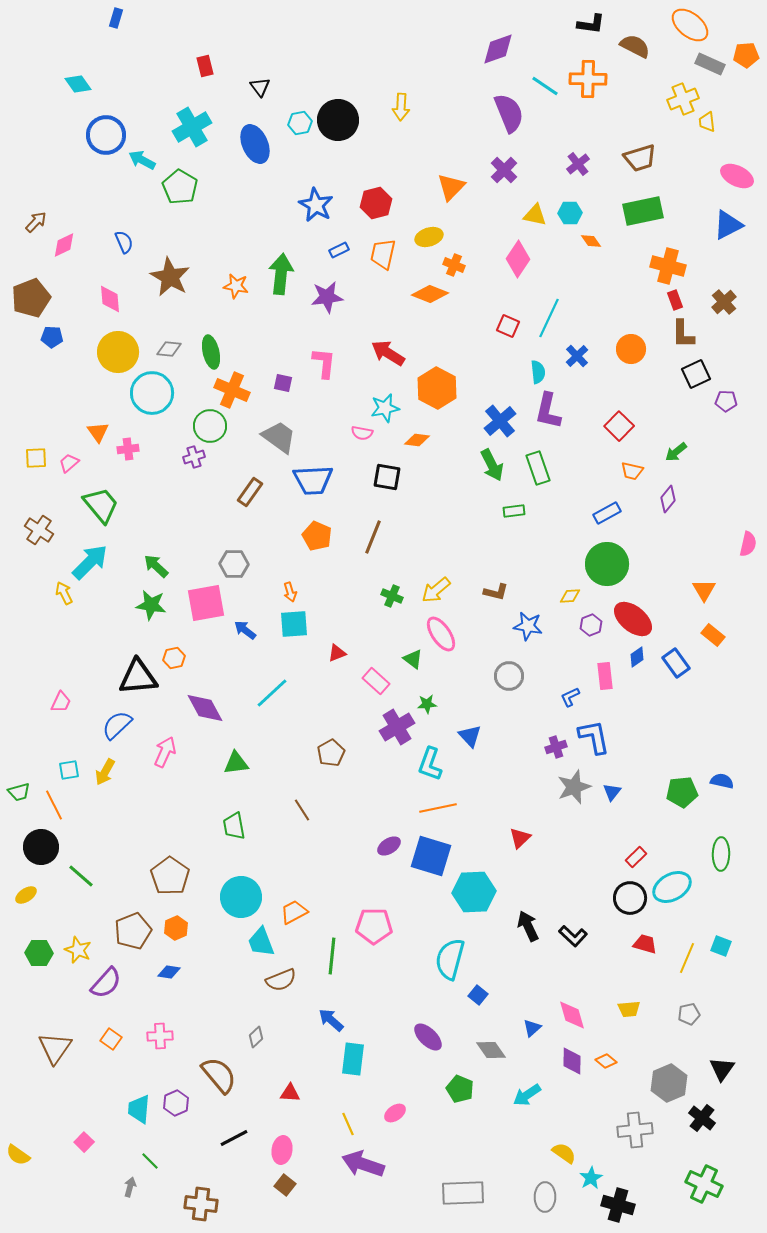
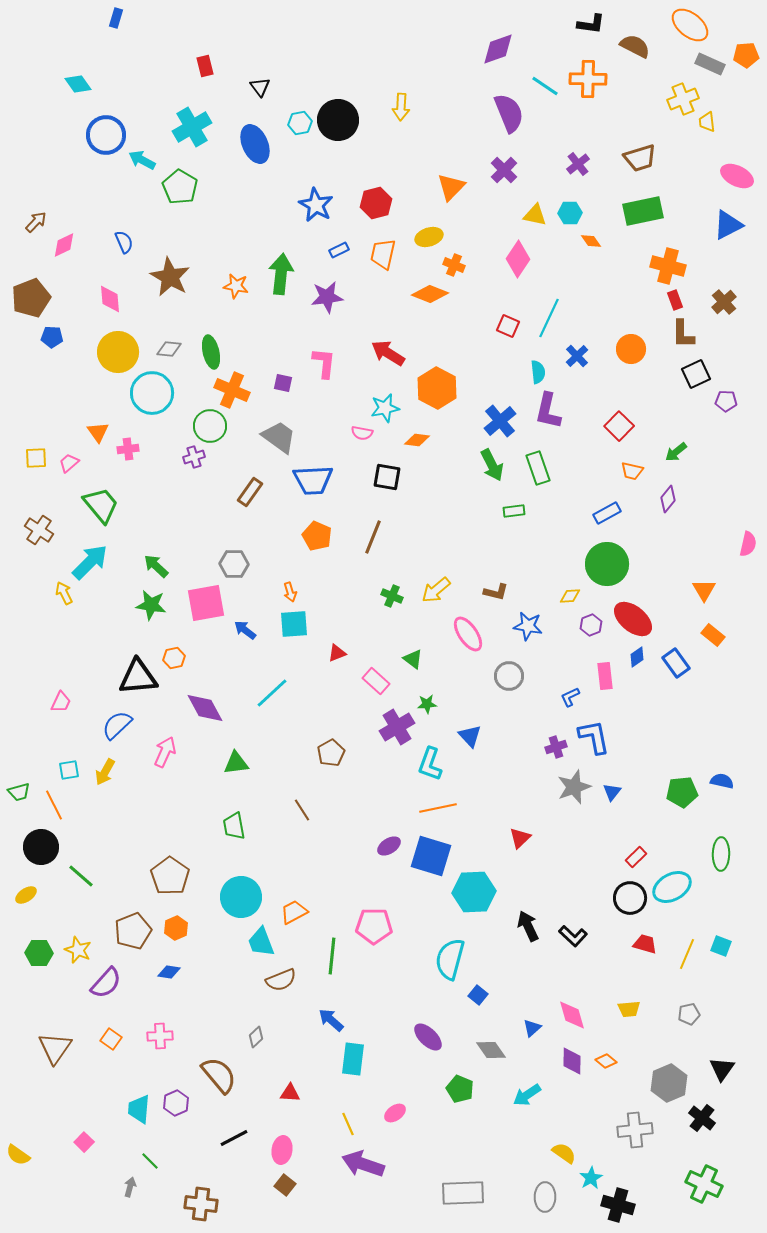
pink ellipse at (441, 634): moved 27 px right
yellow line at (687, 958): moved 4 px up
